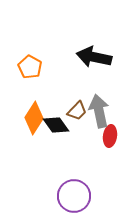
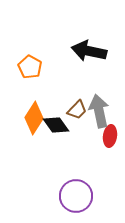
black arrow: moved 5 px left, 6 px up
brown trapezoid: moved 1 px up
purple circle: moved 2 px right
